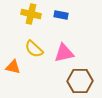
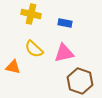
blue rectangle: moved 4 px right, 8 px down
brown hexagon: rotated 20 degrees clockwise
